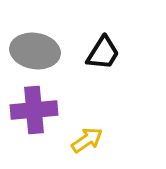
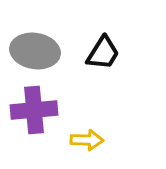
yellow arrow: rotated 36 degrees clockwise
